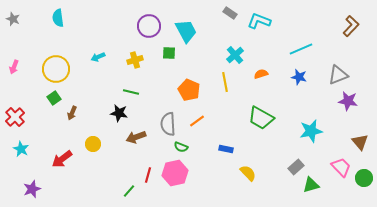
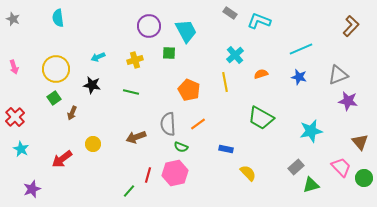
pink arrow at (14, 67): rotated 40 degrees counterclockwise
black star at (119, 113): moved 27 px left, 28 px up
orange line at (197, 121): moved 1 px right, 3 px down
